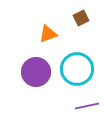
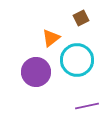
orange triangle: moved 3 px right, 4 px down; rotated 18 degrees counterclockwise
cyan circle: moved 9 px up
